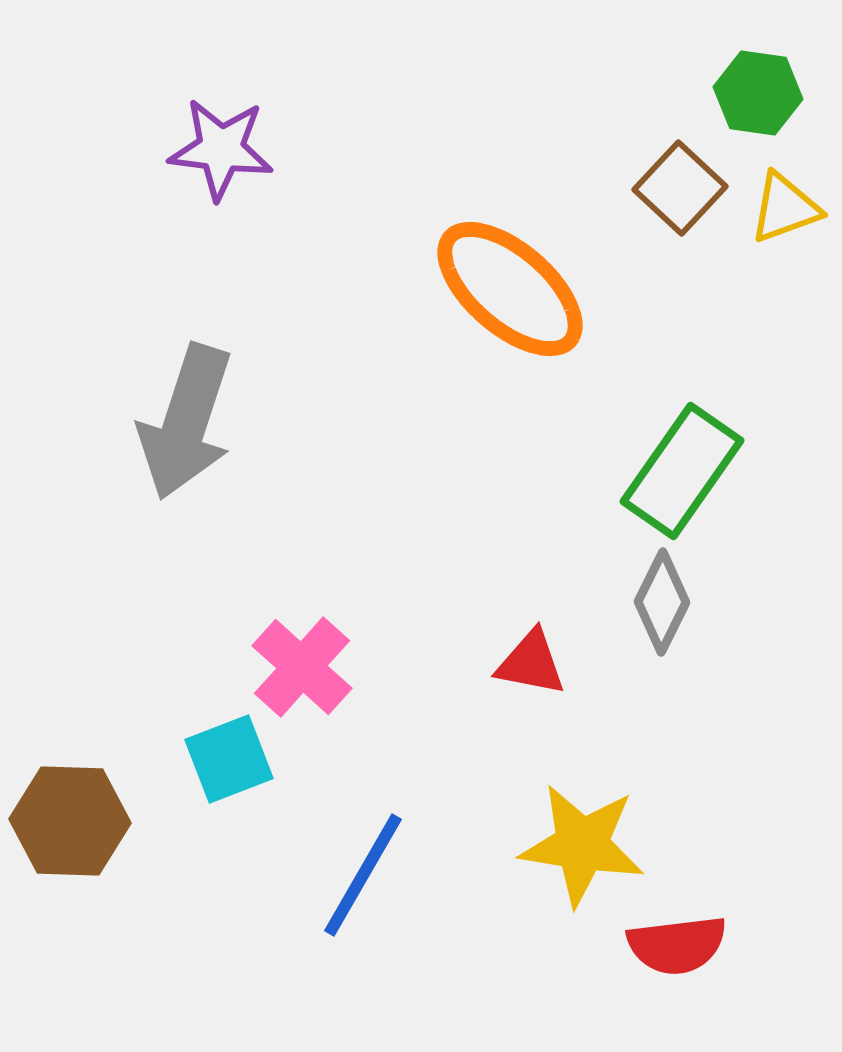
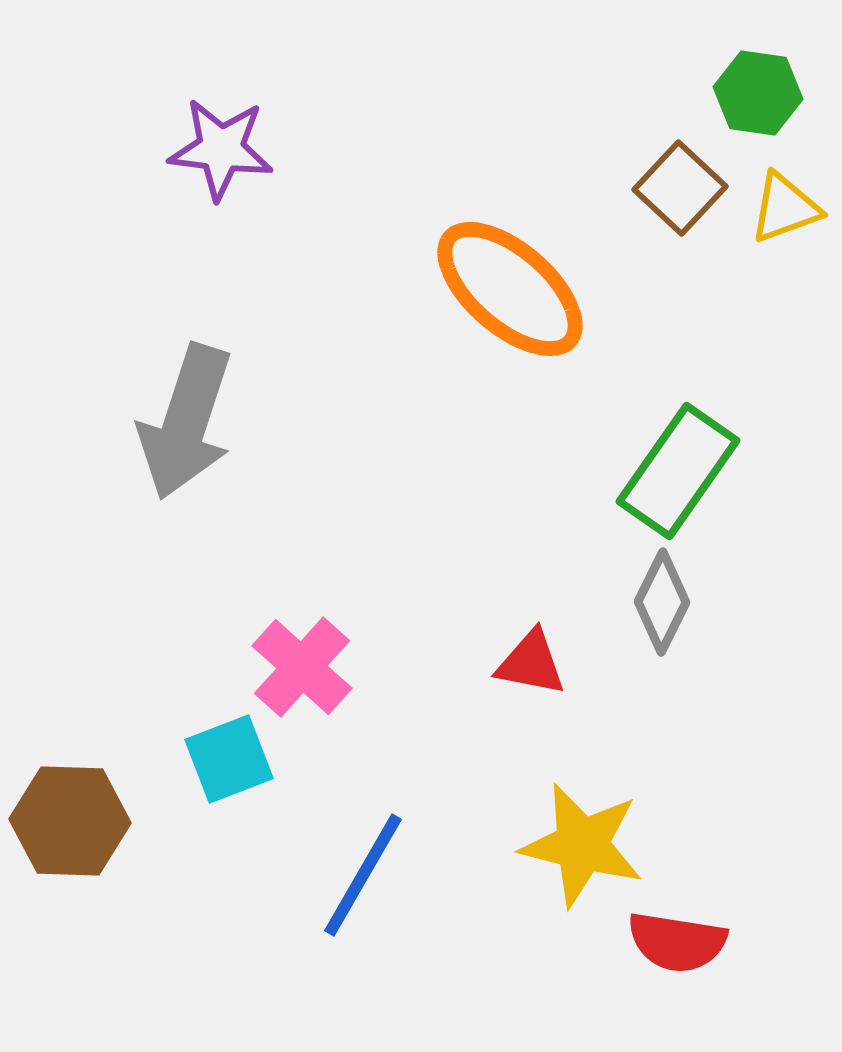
green rectangle: moved 4 px left
yellow star: rotated 5 degrees clockwise
red semicircle: moved 3 px up; rotated 16 degrees clockwise
